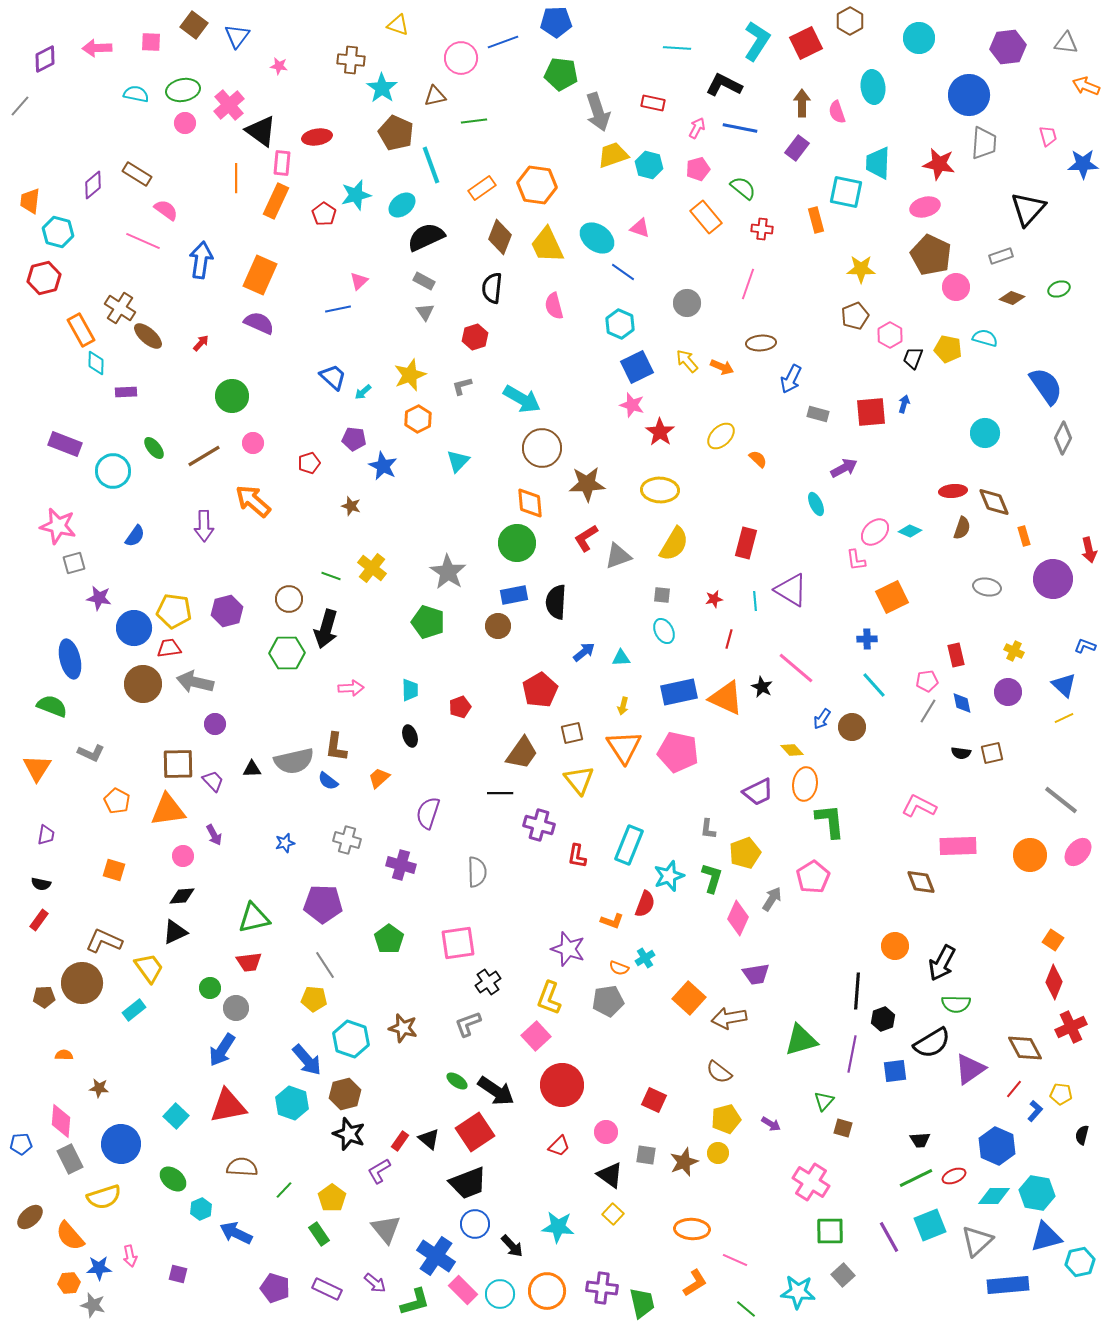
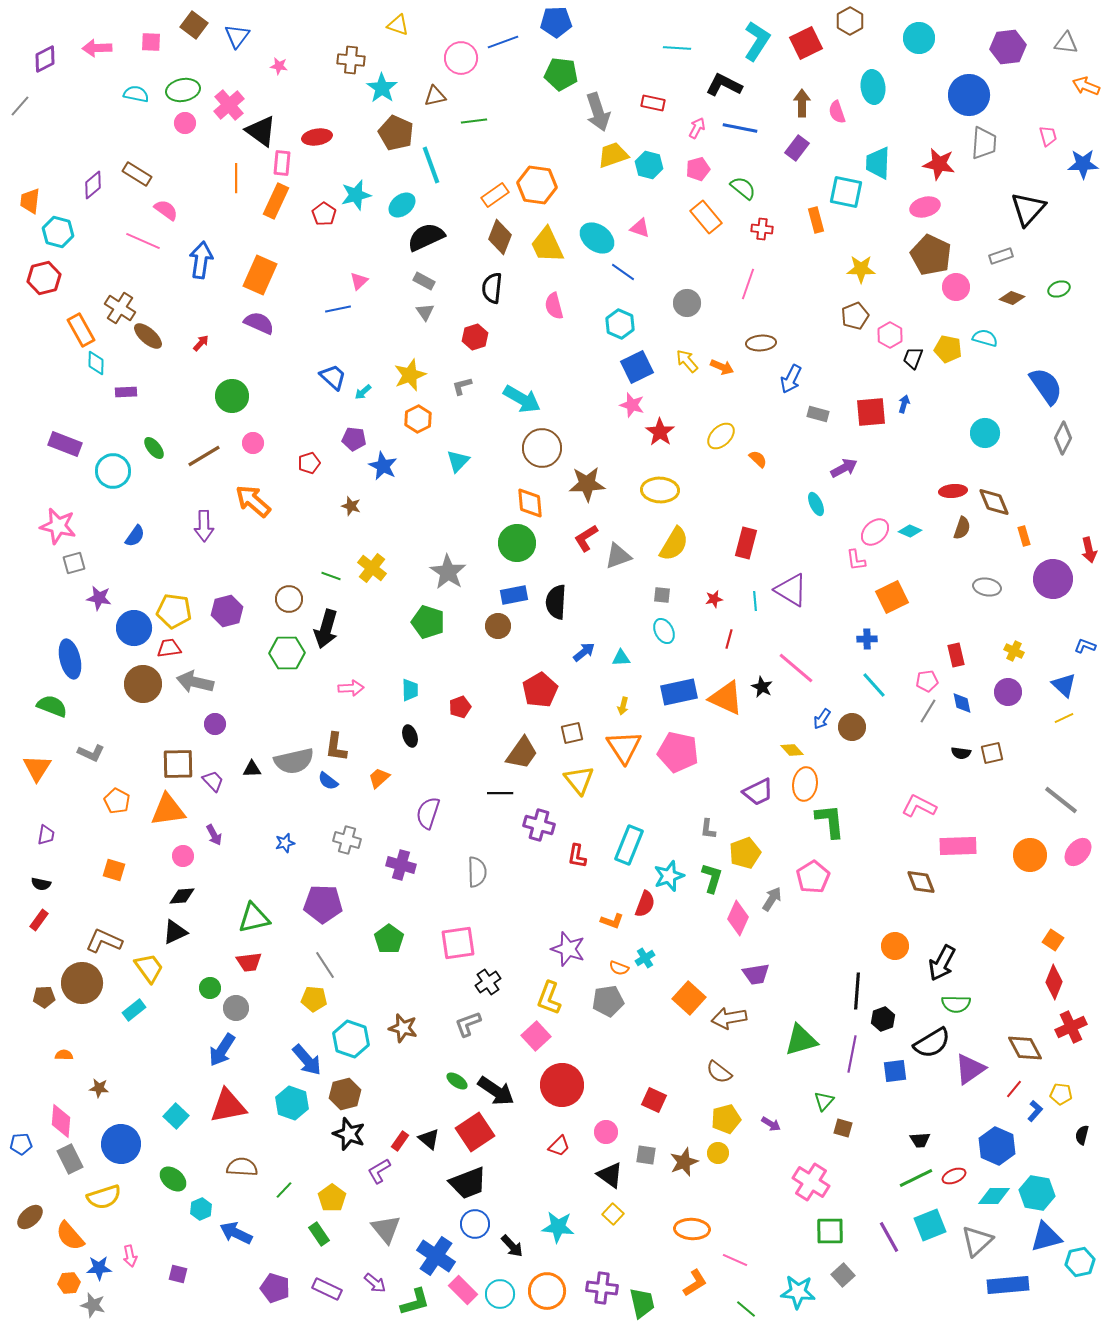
orange rectangle at (482, 188): moved 13 px right, 7 px down
